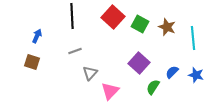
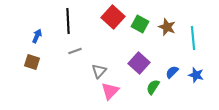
black line: moved 4 px left, 5 px down
gray triangle: moved 9 px right, 2 px up
